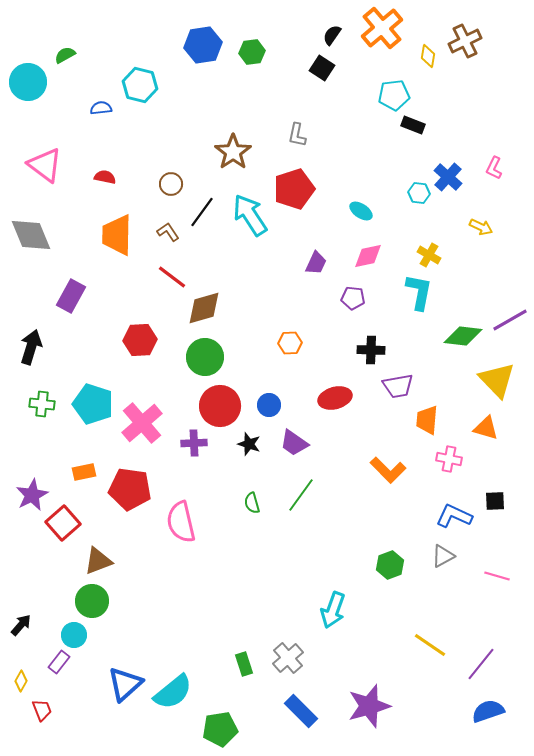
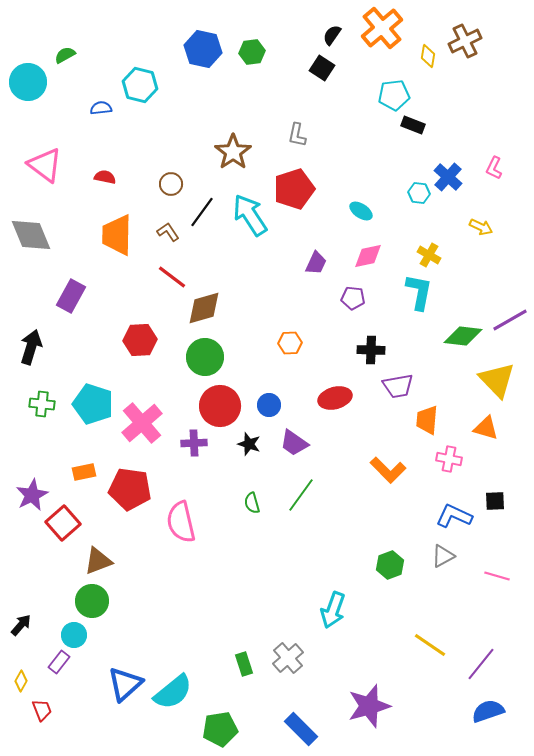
blue hexagon at (203, 45): moved 4 px down; rotated 21 degrees clockwise
blue rectangle at (301, 711): moved 18 px down
